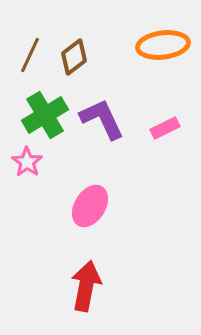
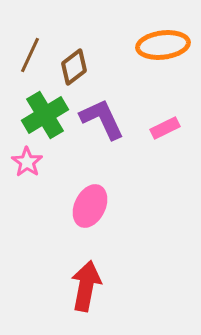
brown diamond: moved 10 px down
pink ellipse: rotated 6 degrees counterclockwise
